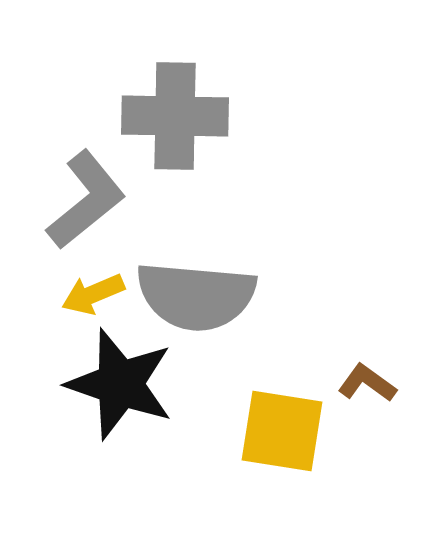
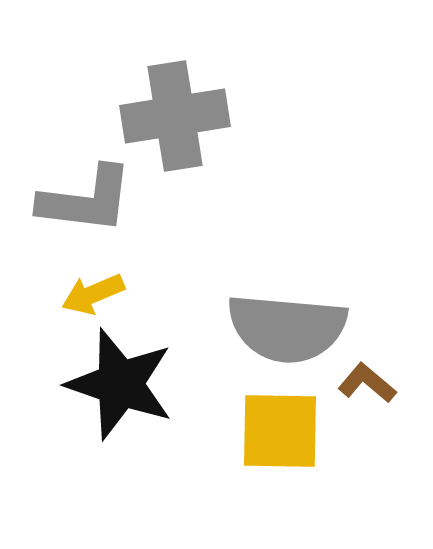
gray cross: rotated 10 degrees counterclockwise
gray L-shape: rotated 46 degrees clockwise
gray semicircle: moved 91 px right, 32 px down
brown L-shape: rotated 4 degrees clockwise
yellow square: moved 2 px left; rotated 8 degrees counterclockwise
